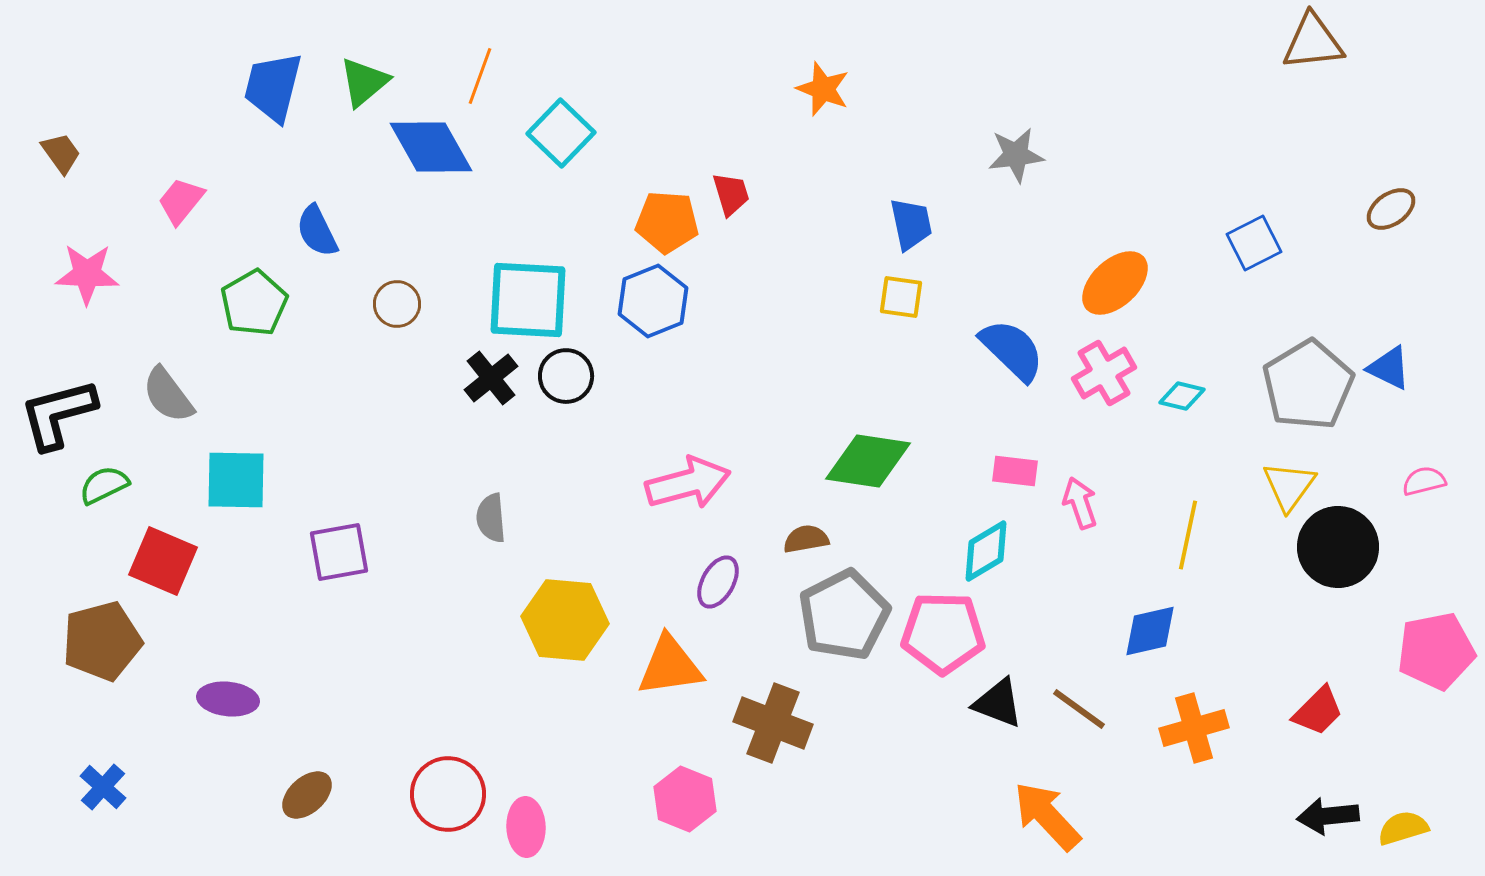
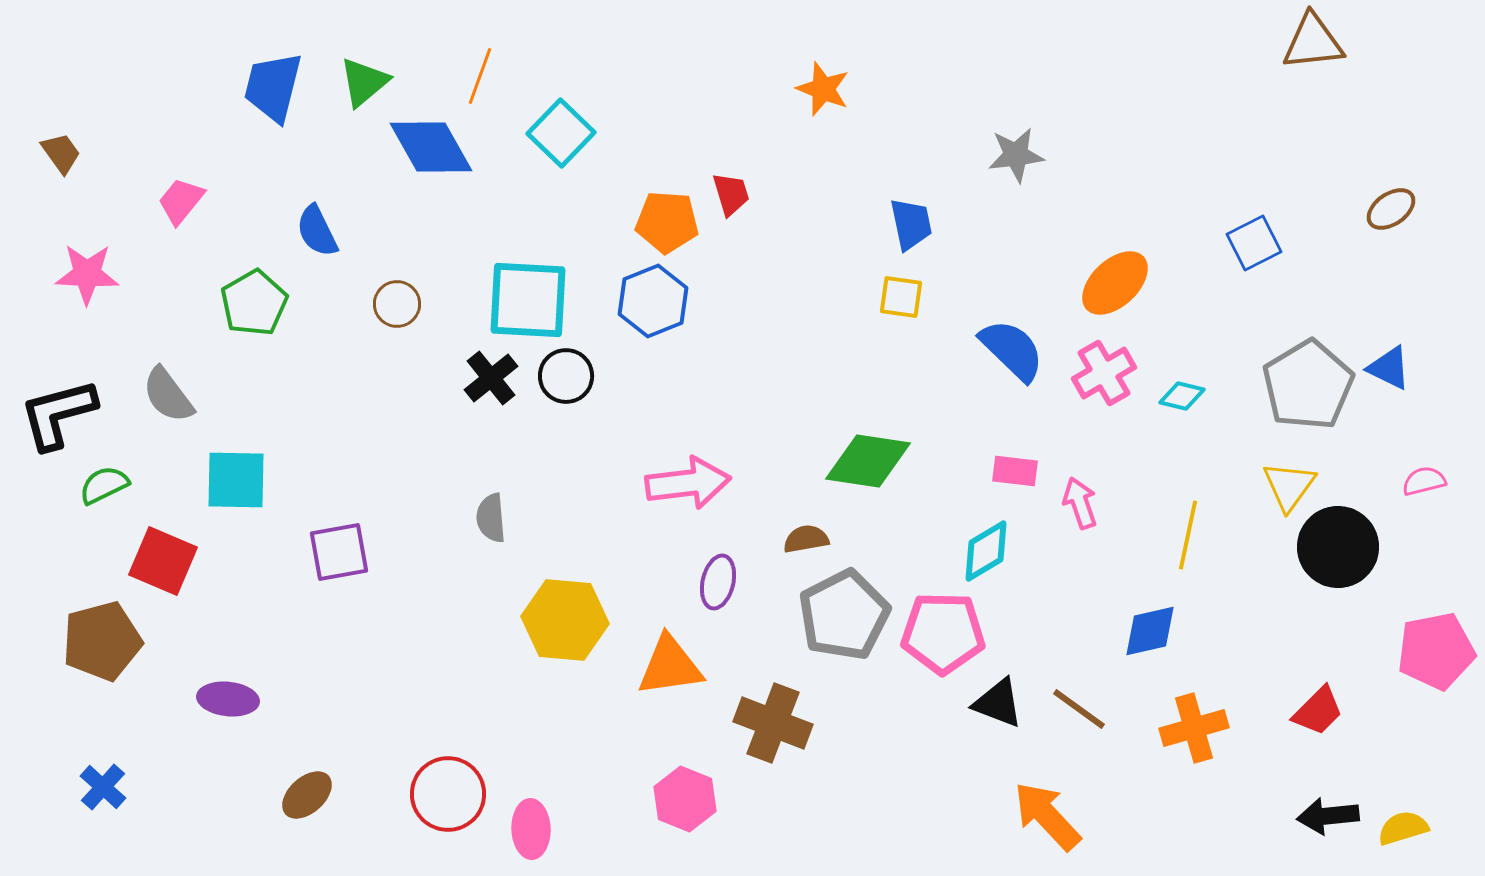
pink arrow at (688, 483): rotated 8 degrees clockwise
purple ellipse at (718, 582): rotated 16 degrees counterclockwise
pink ellipse at (526, 827): moved 5 px right, 2 px down
